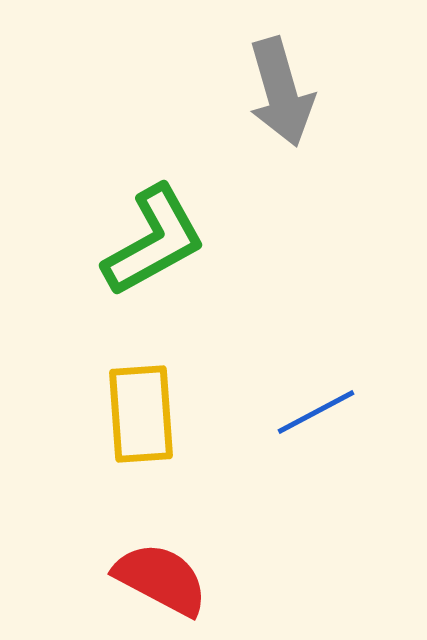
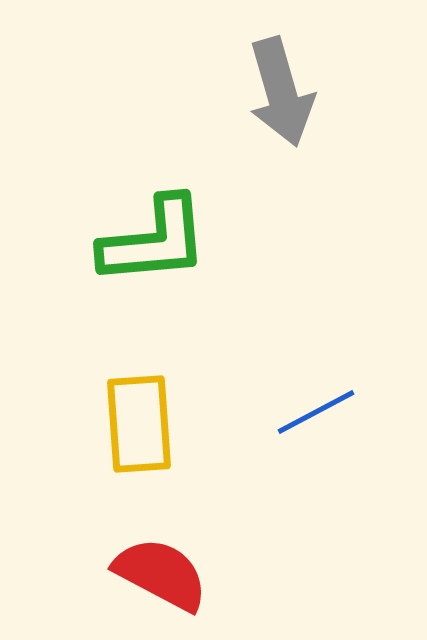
green L-shape: rotated 24 degrees clockwise
yellow rectangle: moved 2 px left, 10 px down
red semicircle: moved 5 px up
